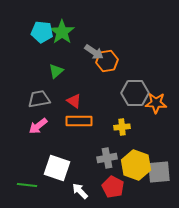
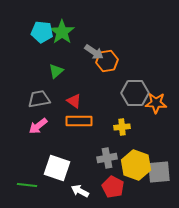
white arrow: rotated 18 degrees counterclockwise
